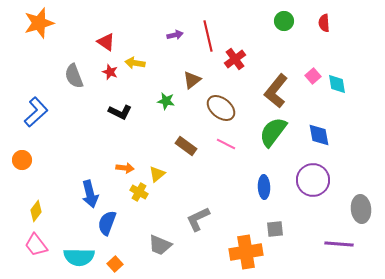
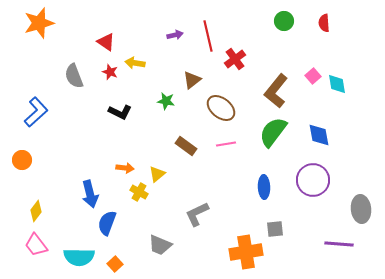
pink line: rotated 36 degrees counterclockwise
gray L-shape: moved 1 px left, 5 px up
